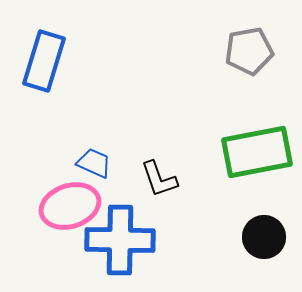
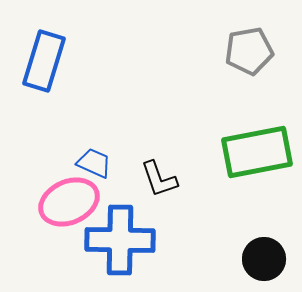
pink ellipse: moved 1 px left, 4 px up; rotated 6 degrees counterclockwise
black circle: moved 22 px down
